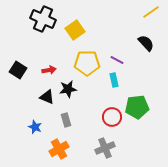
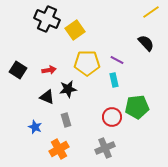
black cross: moved 4 px right
